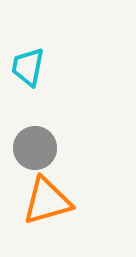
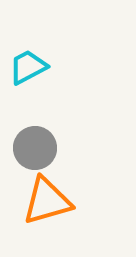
cyan trapezoid: rotated 51 degrees clockwise
